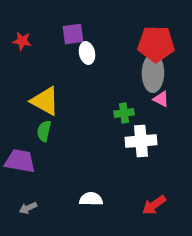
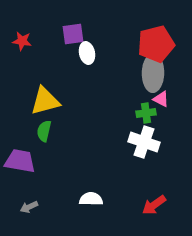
red pentagon: rotated 15 degrees counterclockwise
yellow triangle: rotated 44 degrees counterclockwise
green cross: moved 22 px right
white cross: moved 3 px right, 1 px down; rotated 24 degrees clockwise
gray arrow: moved 1 px right, 1 px up
